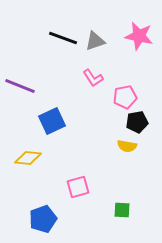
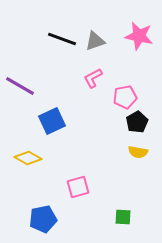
black line: moved 1 px left, 1 px down
pink L-shape: rotated 95 degrees clockwise
purple line: rotated 8 degrees clockwise
black pentagon: rotated 20 degrees counterclockwise
yellow semicircle: moved 11 px right, 6 px down
yellow diamond: rotated 24 degrees clockwise
green square: moved 1 px right, 7 px down
blue pentagon: rotated 8 degrees clockwise
